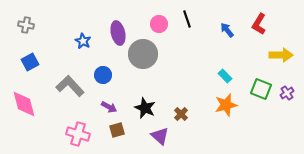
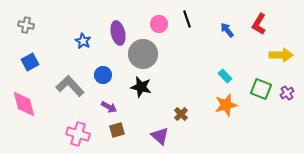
black star: moved 4 px left, 21 px up; rotated 10 degrees counterclockwise
